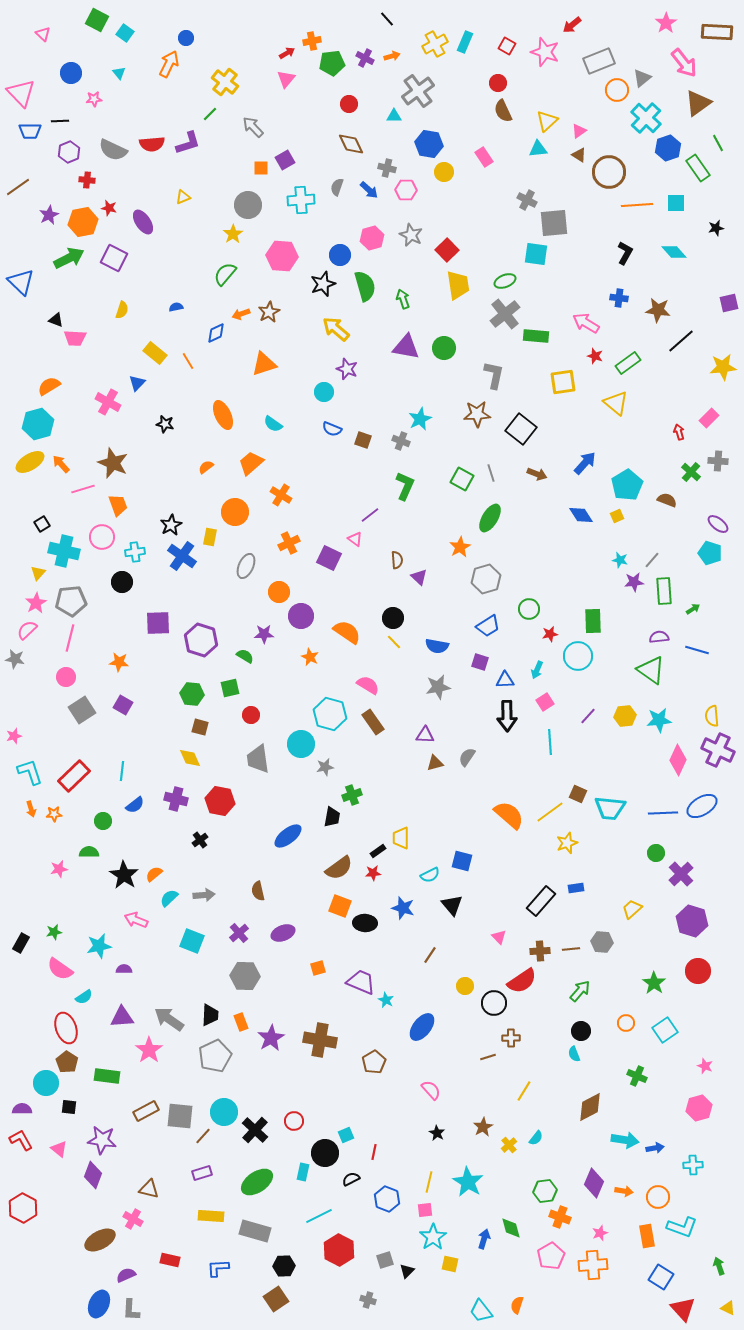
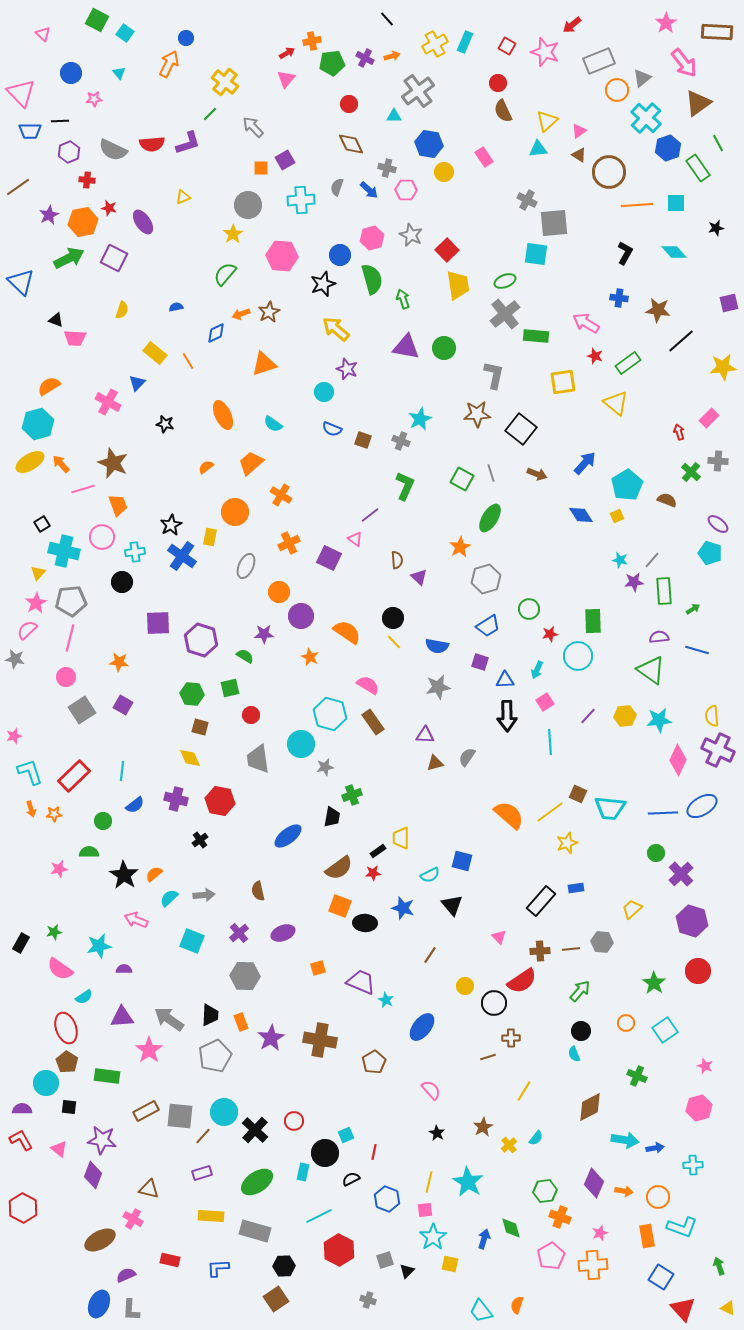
green semicircle at (365, 286): moved 7 px right, 7 px up
